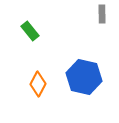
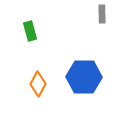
green rectangle: rotated 24 degrees clockwise
blue hexagon: rotated 12 degrees counterclockwise
